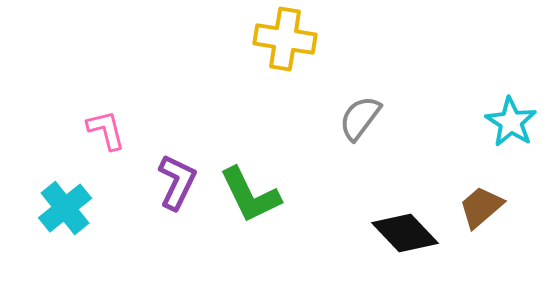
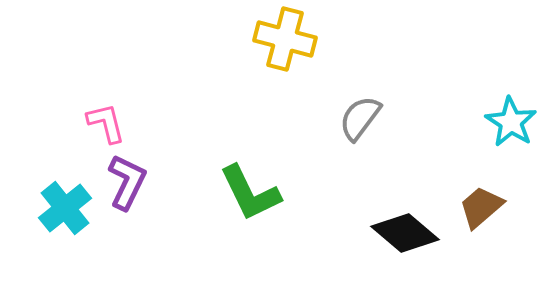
yellow cross: rotated 6 degrees clockwise
pink L-shape: moved 7 px up
purple L-shape: moved 50 px left
green L-shape: moved 2 px up
black diamond: rotated 6 degrees counterclockwise
